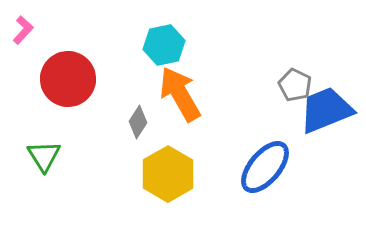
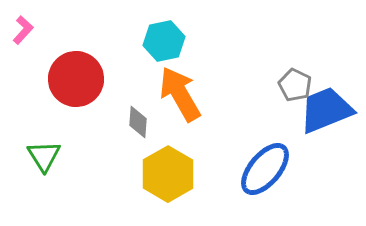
cyan hexagon: moved 4 px up
red circle: moved 8 px right
gray diamond: rotated 28 degrees counterclockwise
blue ellipse: moved 2 px down
